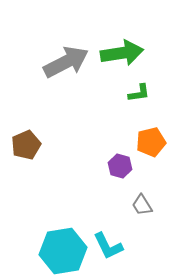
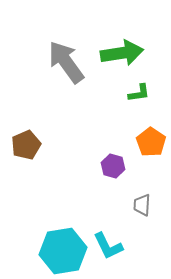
gray arrow: rotated 99 degrees counterclockwise
orange pentagon: rotated 24 degrees counterclockwise
purple hexagon: moved 7 px left
gray trapezoid: rotated 35 degrees clockwise
